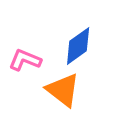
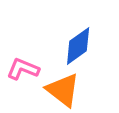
pink L-shape: moved 2 px left, 9 px down
